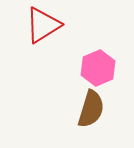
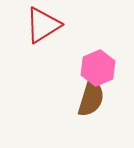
brown semicircle: moved 11 px up
